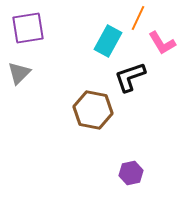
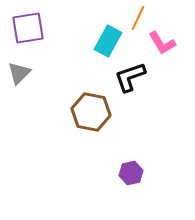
brown hexagon: moved 2 px left, 2 px down
